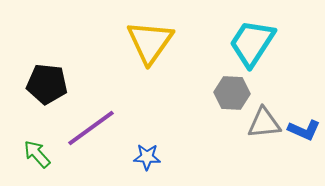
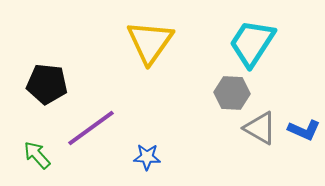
gray triangle: moved 4 px left, 5 px down; rotated 36 degrees clockwise
green arrow: moved 1 px down
